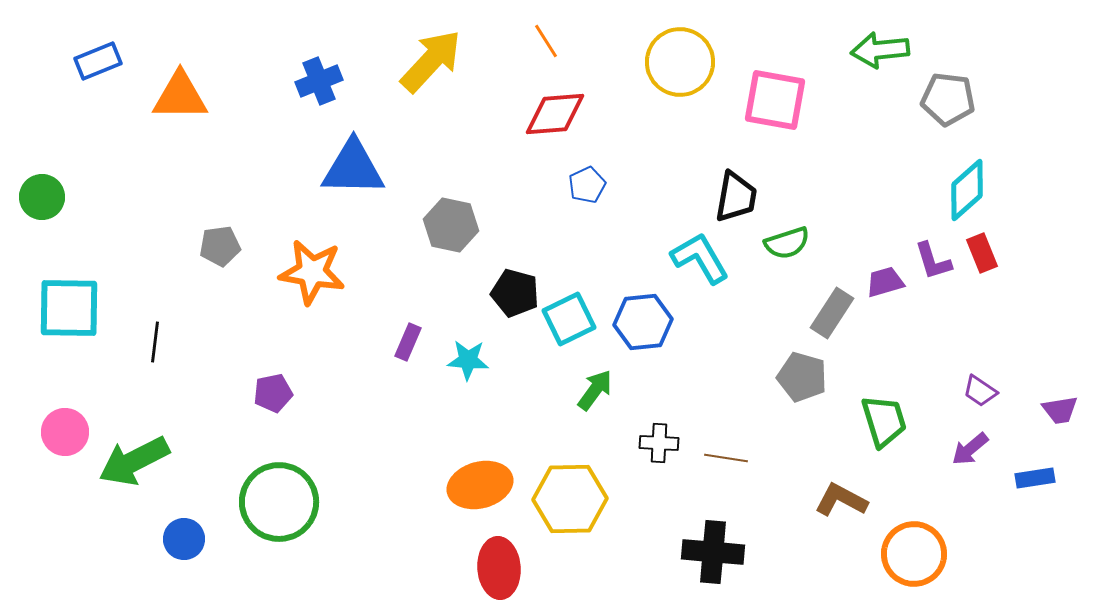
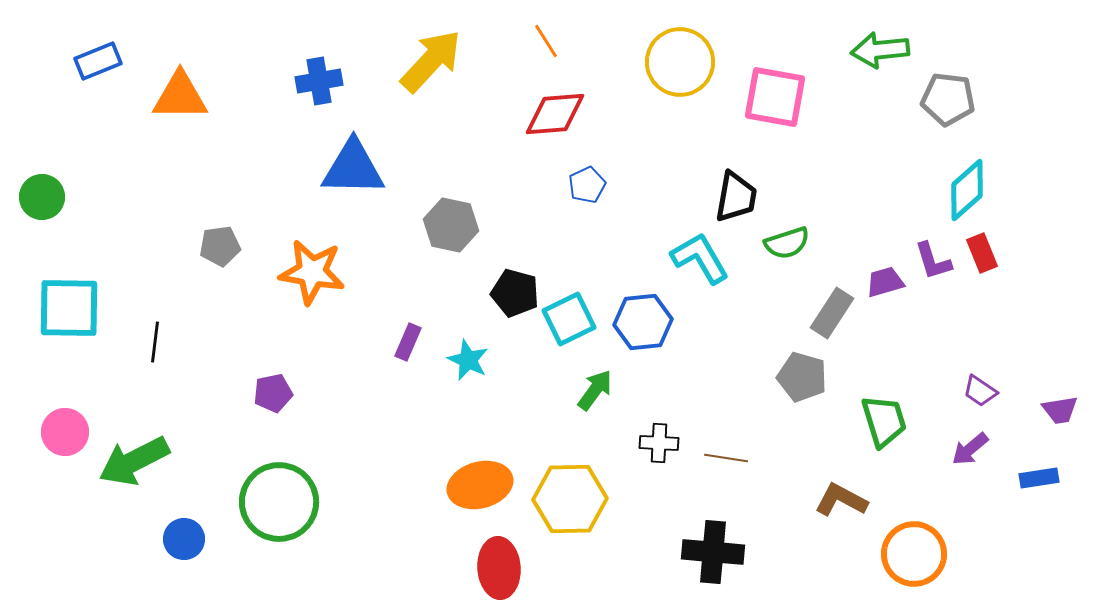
blue cross at (319, 81): rotated 12 degrees clockwise
pink square at (775, 100): moved 3 px up
cyan star at (468, 360): rotated 21 degrees clockwise
blue rectangle at (1035, 478): moved 4 px right
